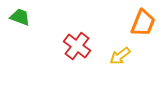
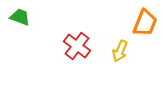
orange trapezoid: moved 2 px right
yellow arrow: moved 5 px up; rotated 30 degrees counterclockwise
